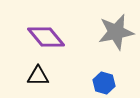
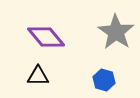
gray star: rotated 27 degrees counterclockwise
blue hexagon: moved 3 px up
